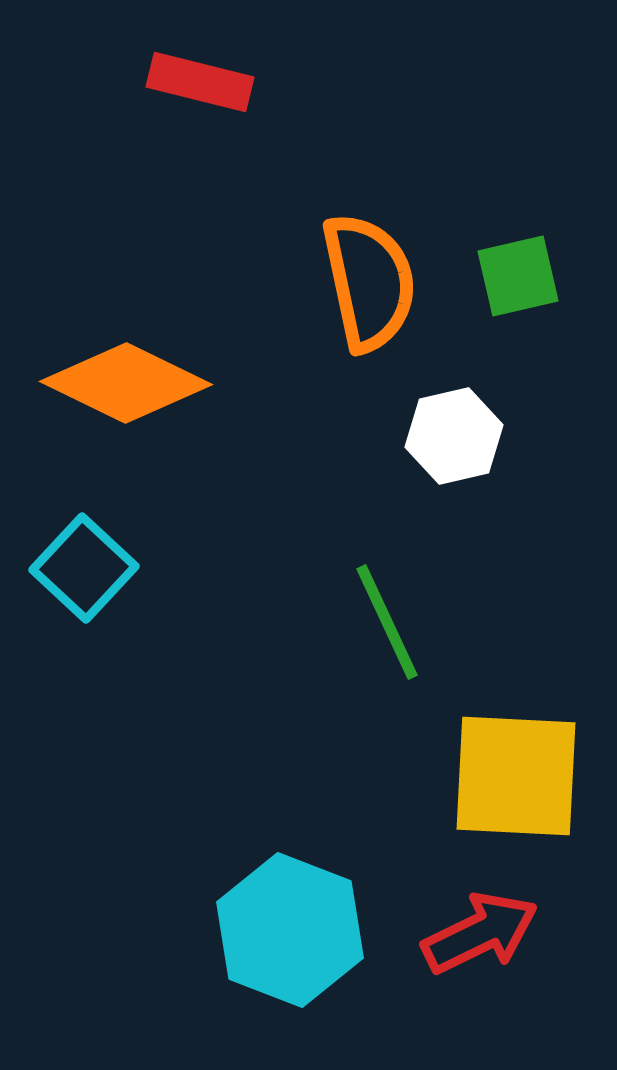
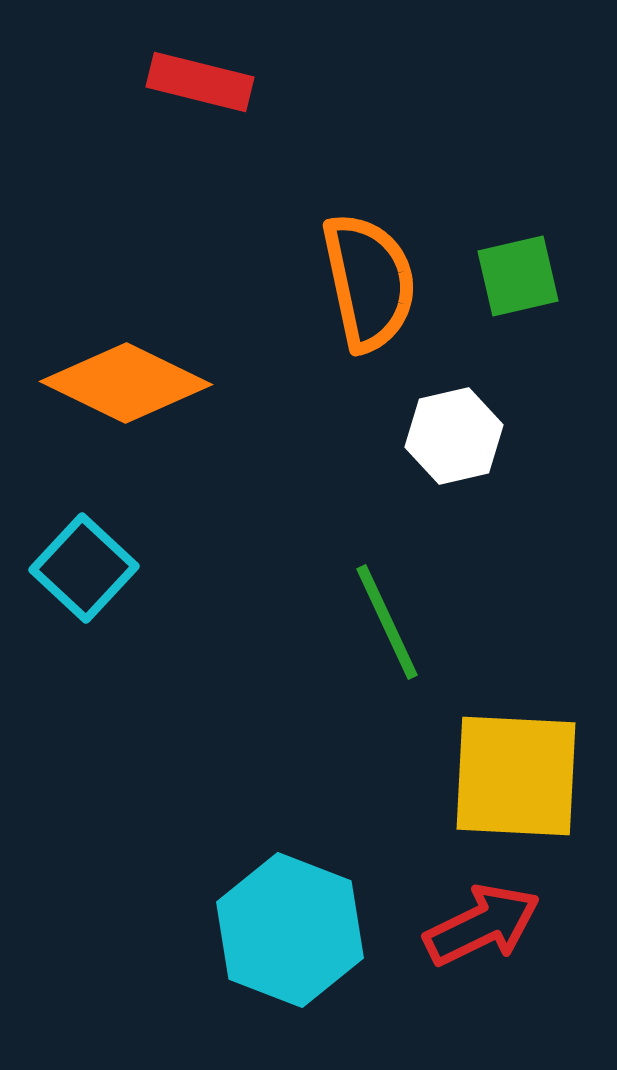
red arrow: moved 2 px right, 8 px up
